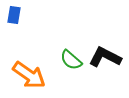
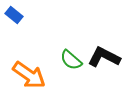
blue rectangle: rotated 60 degrees counterclockwise
black L-shape: moved 1 px left
